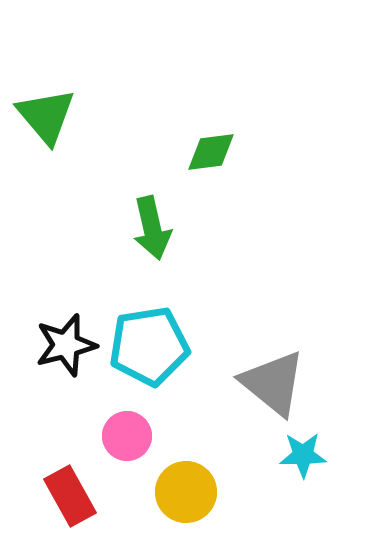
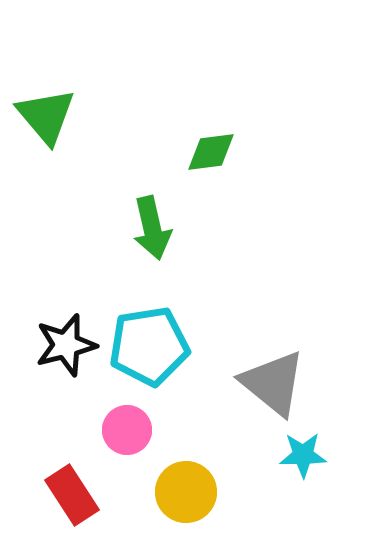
pink circle: moved 6 px up
red rectangle: moved 2 px right, 1 px up; rotated 4 degrees counterclockwise
